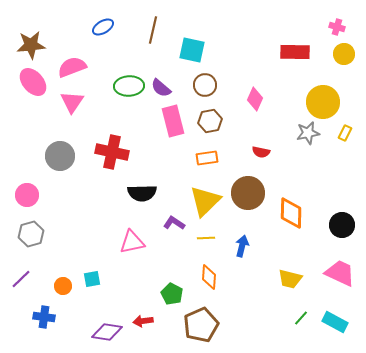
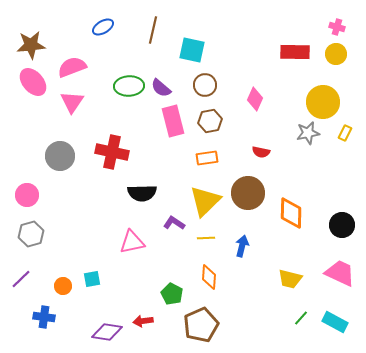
yellow circle at (344, 54): moved 8 px left
